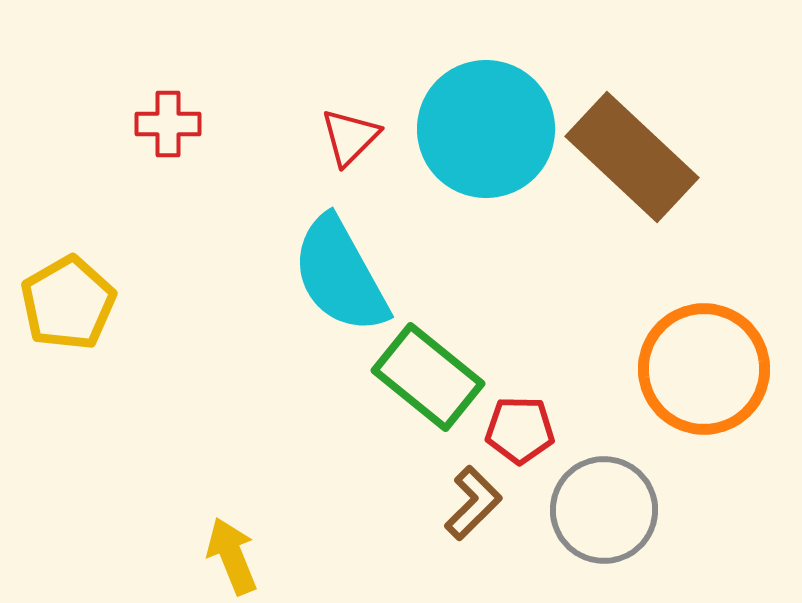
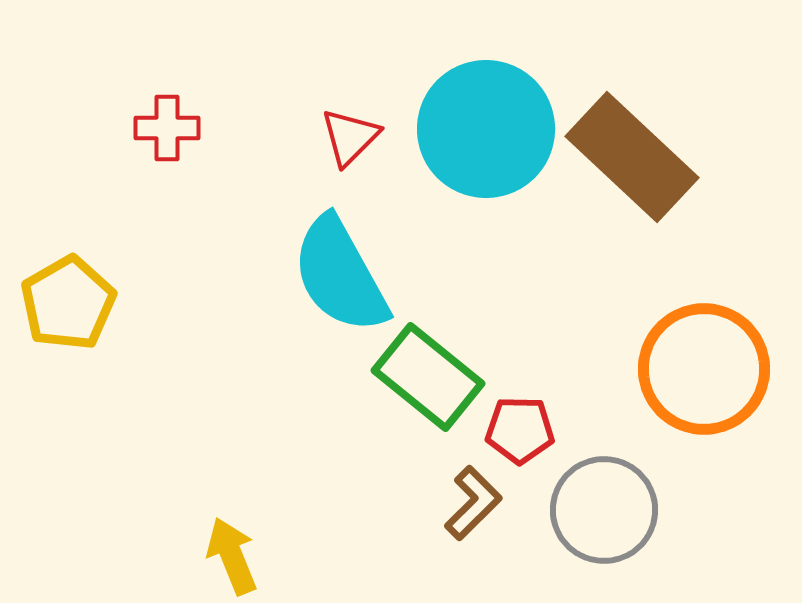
red cross: moved 1 px left, 4 px down
